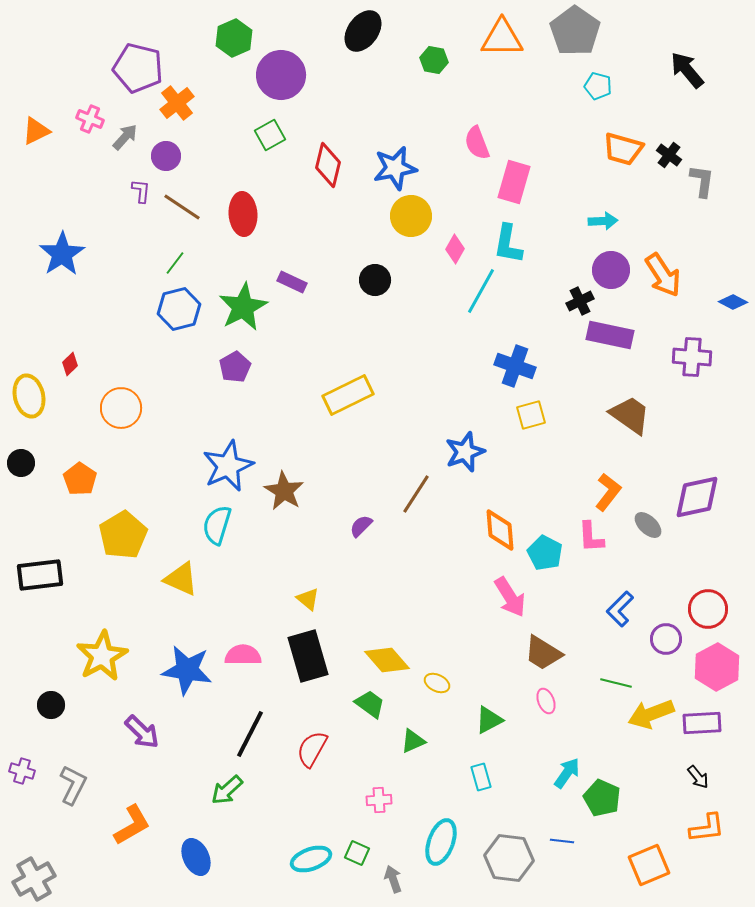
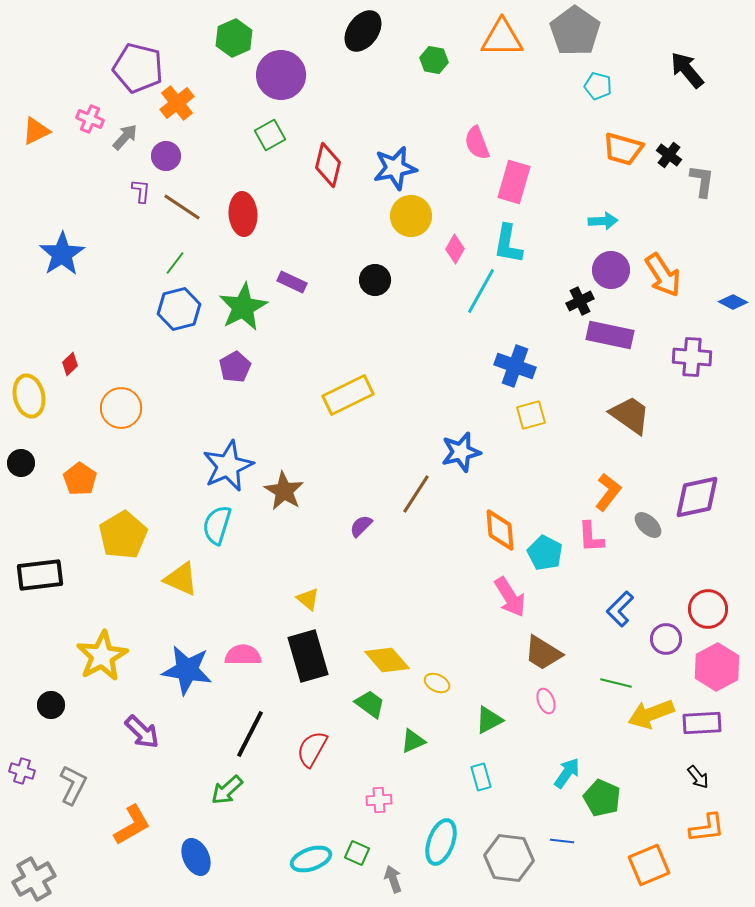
blue star at (465, 452): moved 4 px left; rotated 6 degrees clockwise
